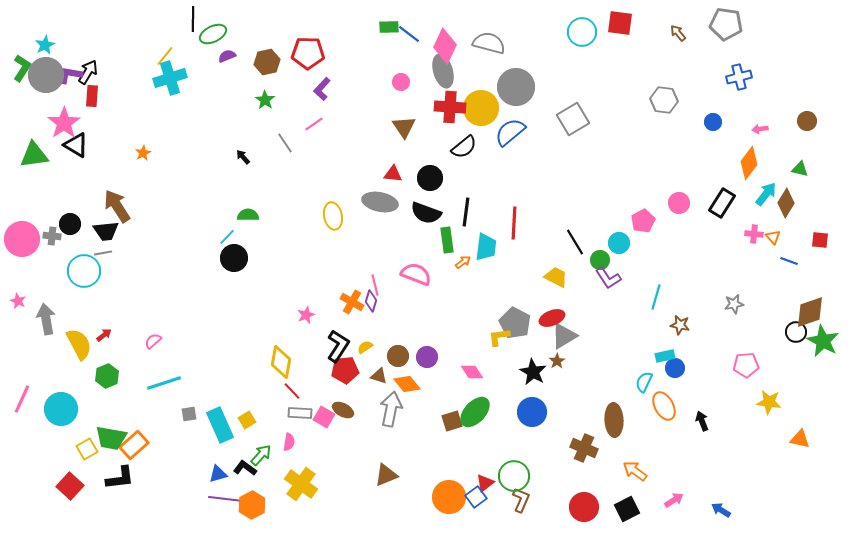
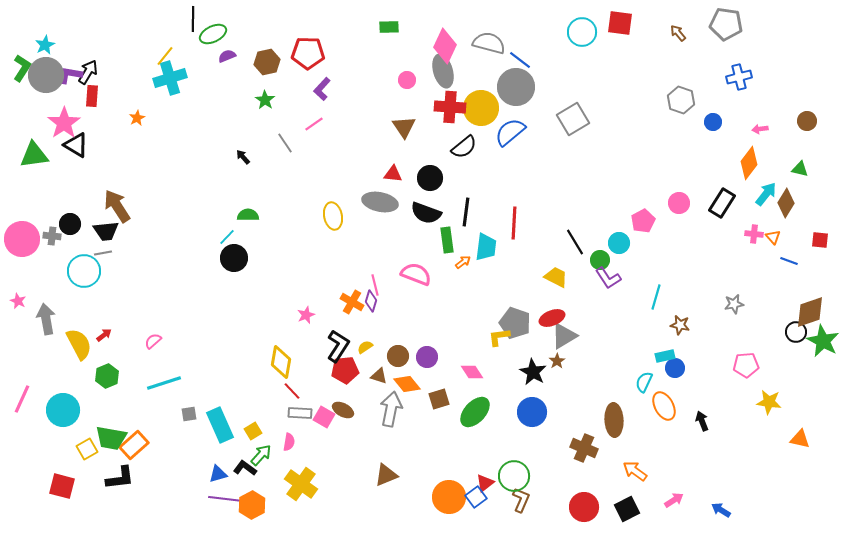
blue line at (409, 34): moved 111 px right, 26 px down
pink circle at (401, 82): moved 6 px right, 2 px up
gray hexagon at (664, 100): moved 17 px right; rotated 12 degrees clockwise
orange star at (143, 153): moved 6 px left, 35 px up
gray pentagon at (515, 323): rotated 8 degrees counterclockwise
cyan circle at (61, 409): moved 2 px right, 1 px down
yellow square at (247, 420): moved 6 px right, 11 px down
brown square at (452, 421): moved 13 px left, 22 px up
red square at (70, 486): moved 8 px left; rotated 28 degrees counterclockwise
